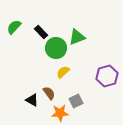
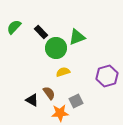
yellow semicircle: rotated 24 degrees clockwise
